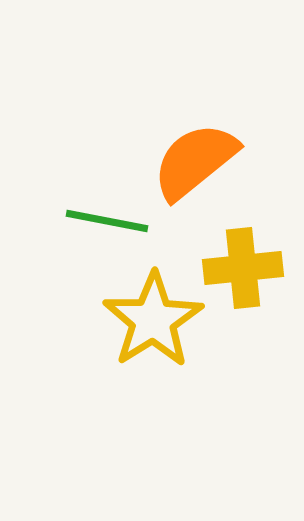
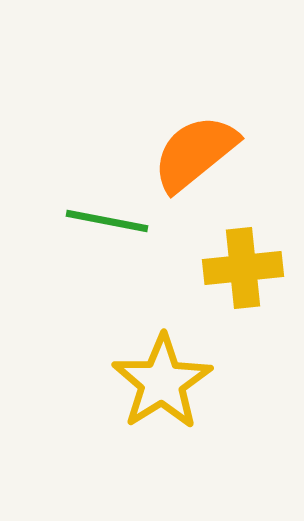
orange semicircle: moved 8 px up
yellow star: moved 9 px right, 62 px down
